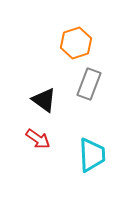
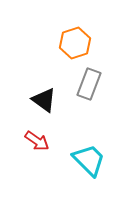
orange hexagon: moved 1 px left
red arrow: moved 1 px left, 2 px down
cyan trapezoid: moved 3 px left, 5 px down; rotated 42 degrees counterclockwise
